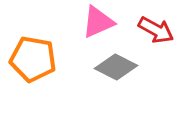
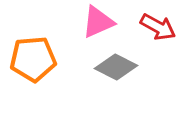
red arrow: moved 2 px right, 3 px up
orange pentagon: rotated 15 degrees counterclockwise
